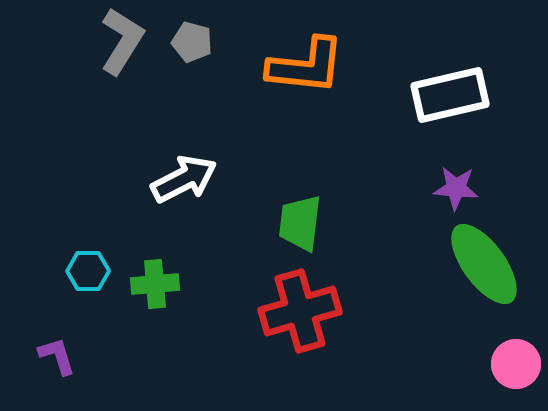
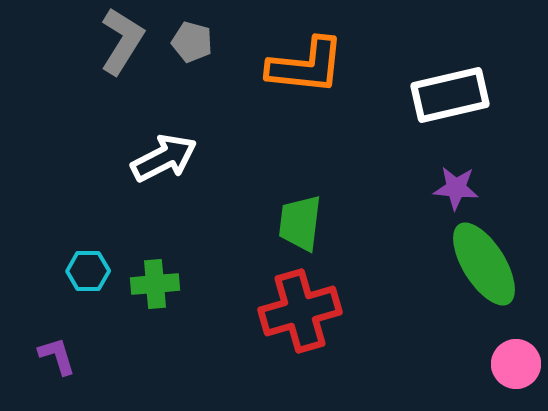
white arrow: moved 20 px left, 21 px up
green ellipse: rotated 4 degrees clockwise
